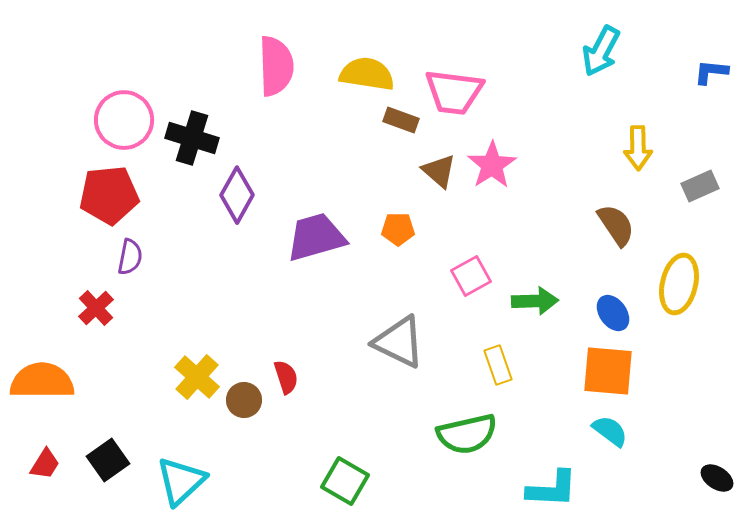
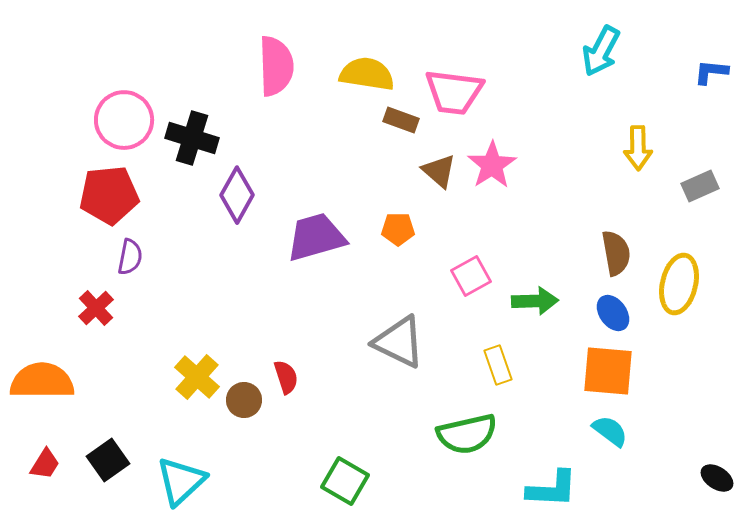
brown semicircle: moved 28 px down; rotated 24 degrees clockwise
